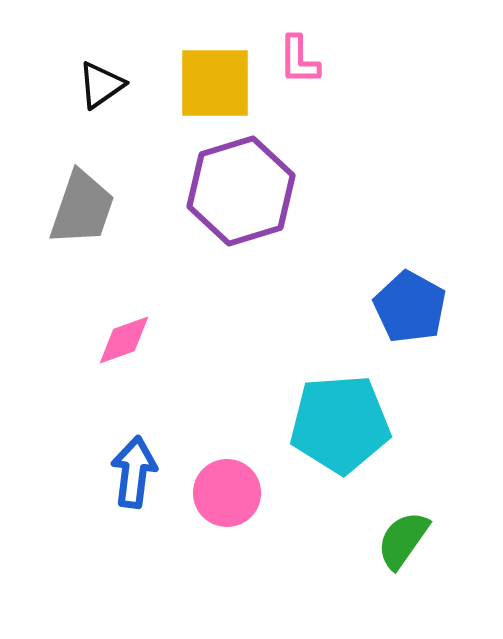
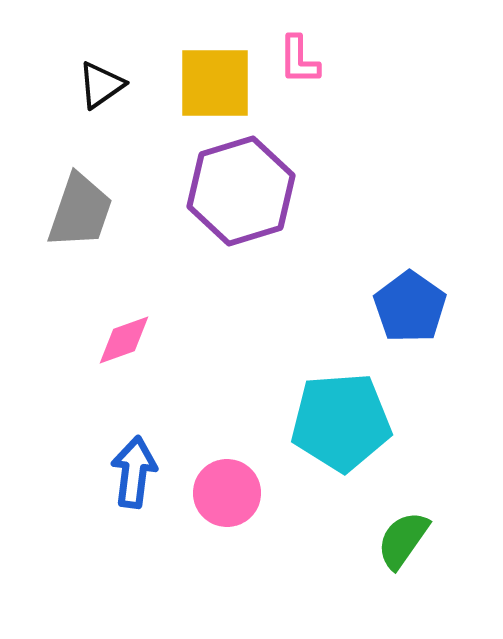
gray trapezoid: moved 2 px left, 3 px down
blue pentagon: rotated 6 degrees clockwise
cyan pentagon: moved 1 px right, 2 px up
